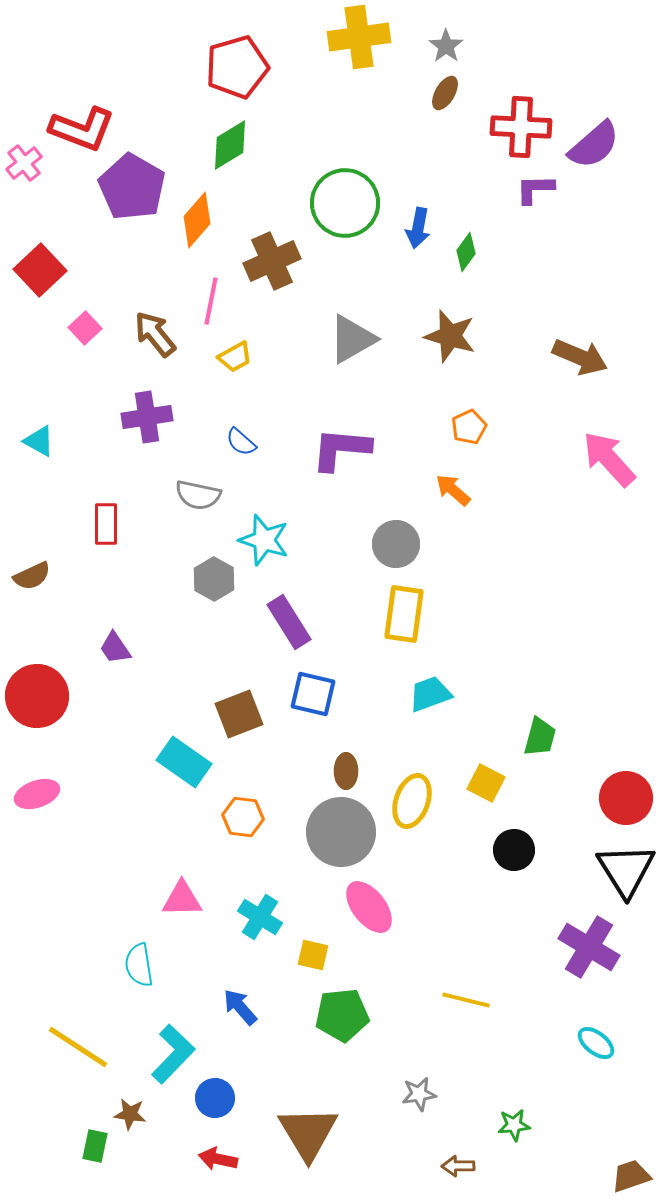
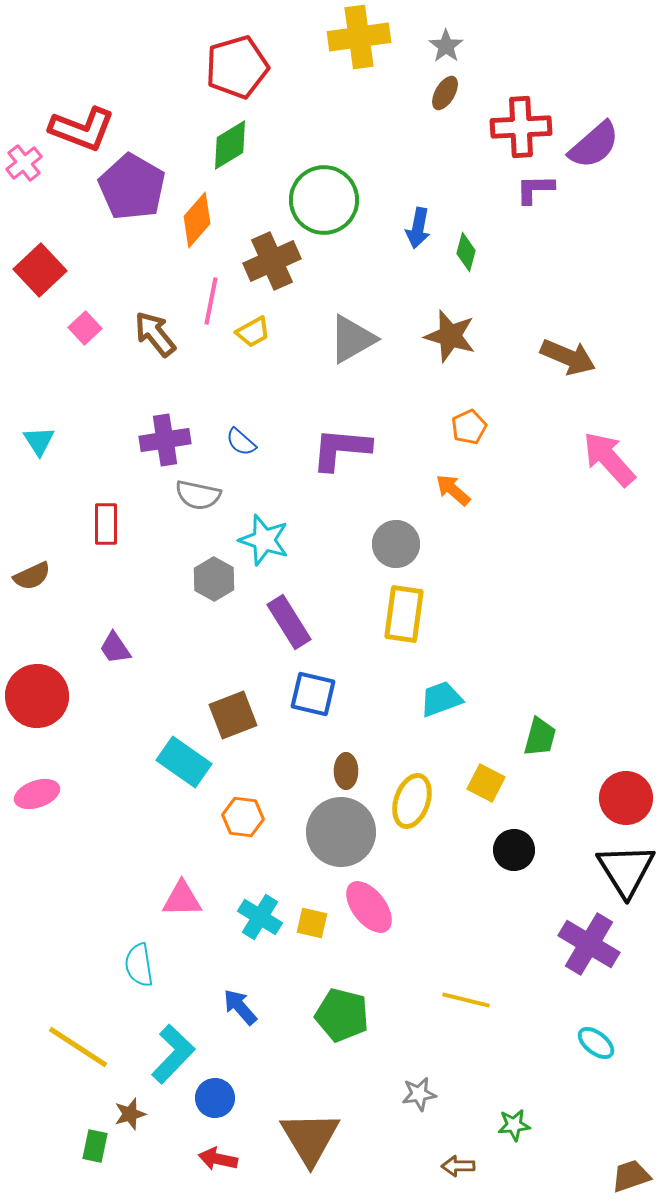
red cross at (521, 127): rotated 6 degrees counterclockwise
green circle at (345, 203): moved 21 px left, 3 px up
green diamond at (466, 252): rotated 21 degrees counterclockwise
yellow trapezoid at (235, 357): moved 18 px right, 25 px up
brown arrow at (580, 357): moved 12 px left
purple cross at (147, 417): moved 18 px right, 23 px down
cyan triangle at (39, 441): rotated 28 degrees clockwise
cyan trapezoid at (430, 694): moved 11 px right, 5 px down
brown square at (239, 714): moved 6 px left, 1 px down
purple cross at (589, 947): moved 3 px up
yellow square at (313, 955): moved 1 px left, 32 px up
green pentagon at (342, 1015): rotated 20 degrees clockwise
brown star at (130, 1114): rotated 24 degrees counterclockwise
brown triangle at (308, 1133): moved 2 px right, 5 px down
